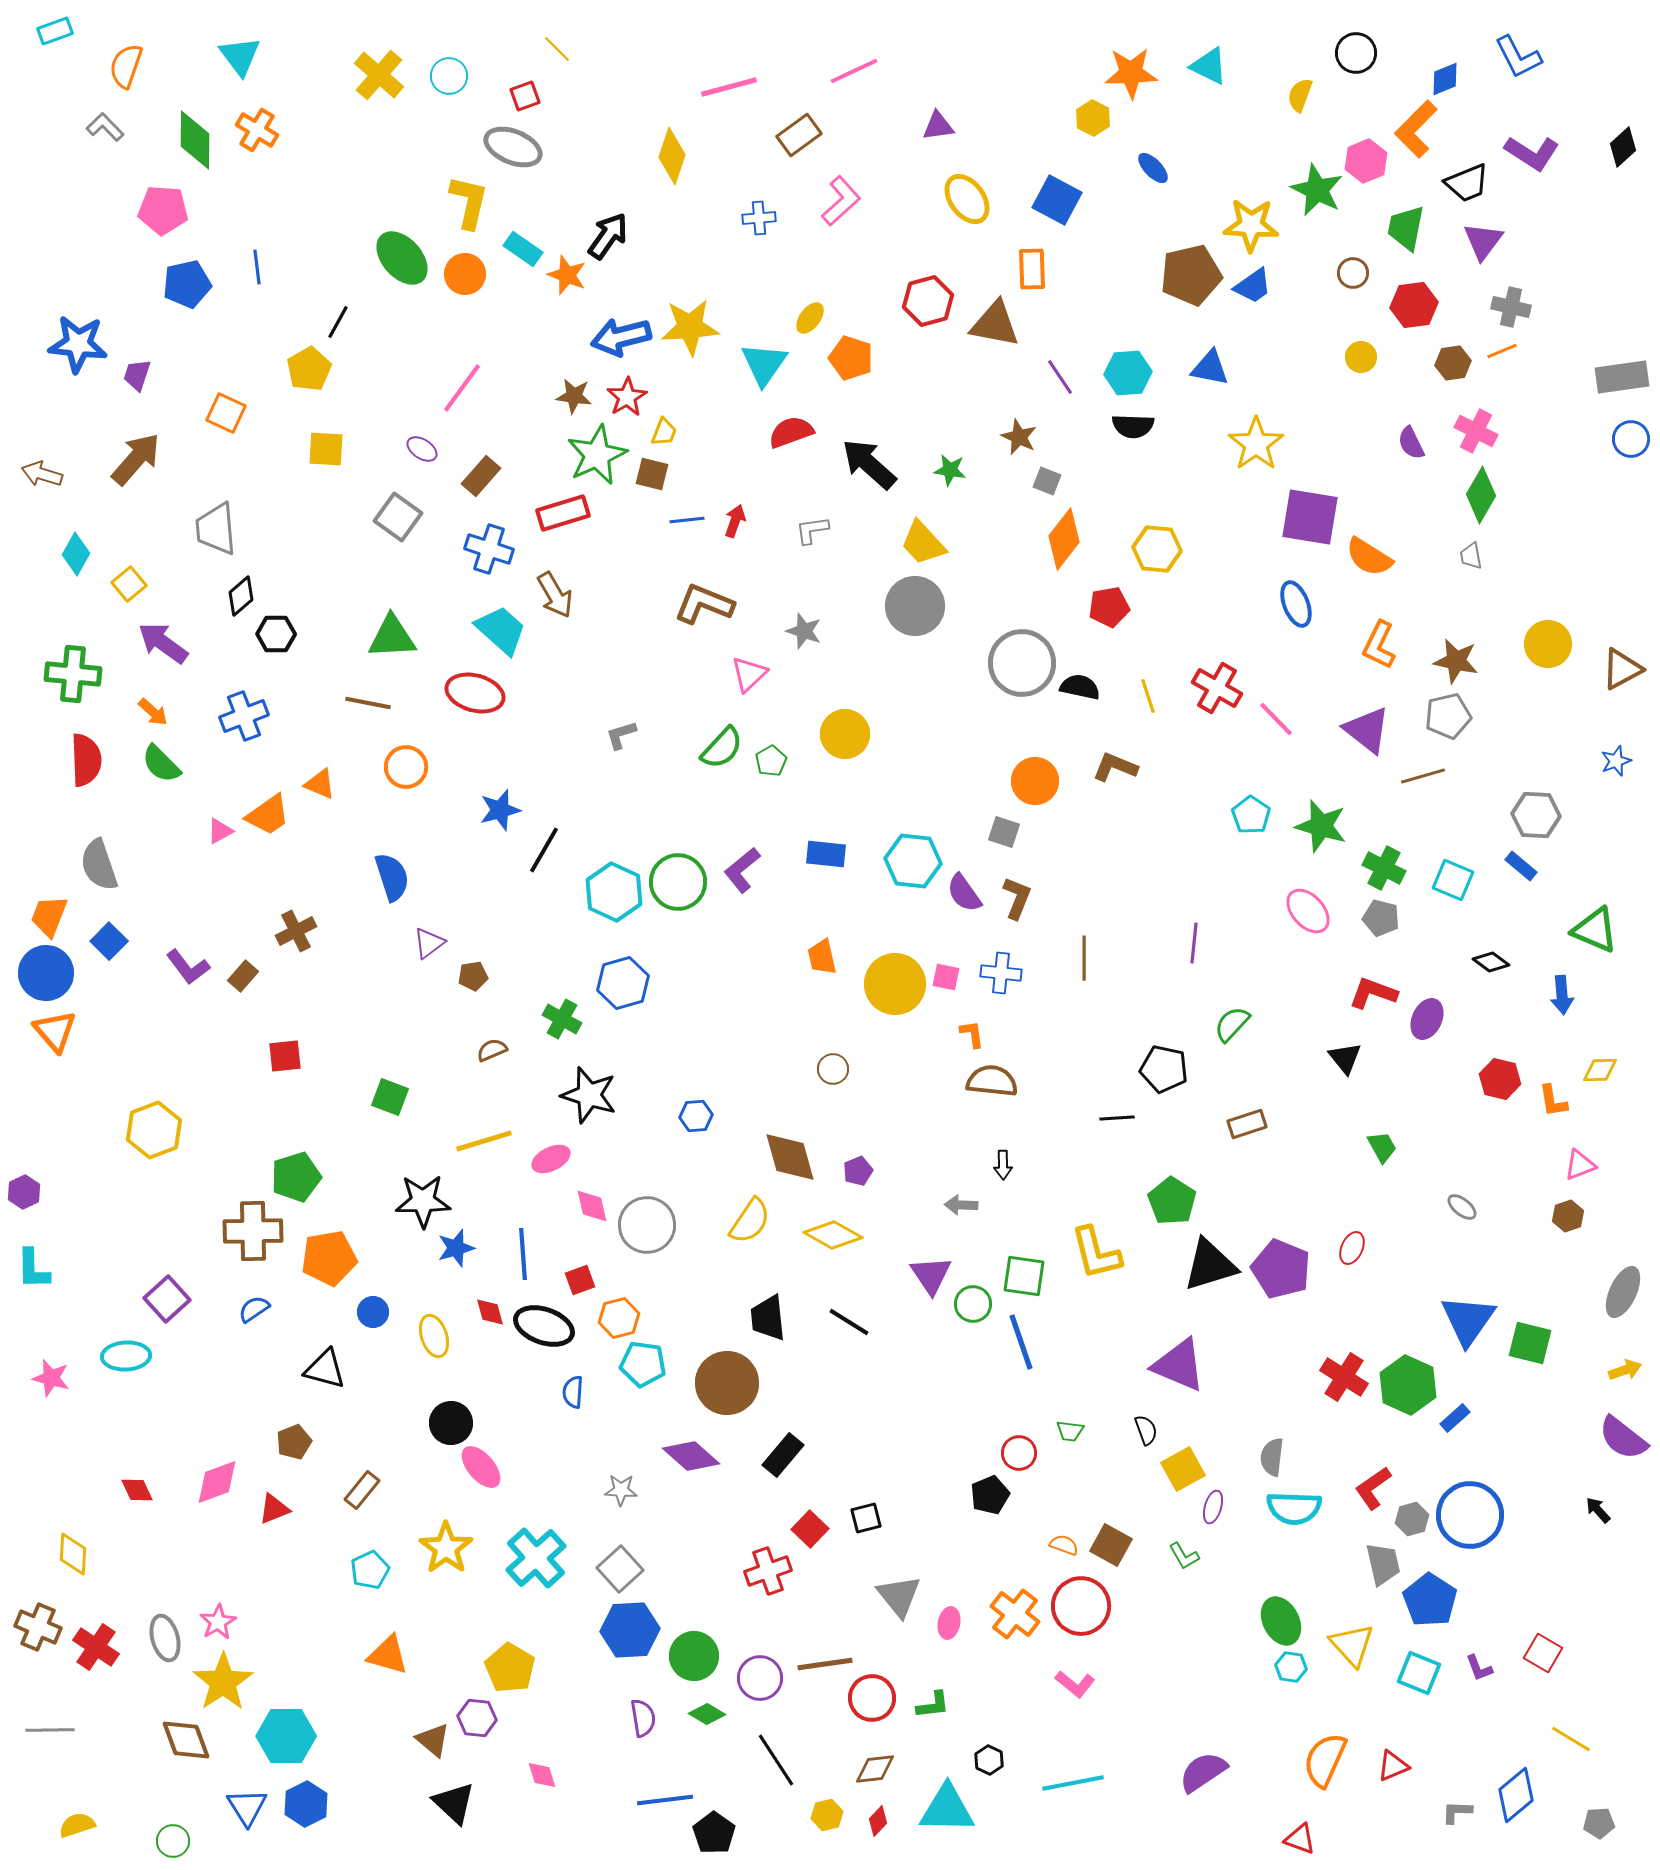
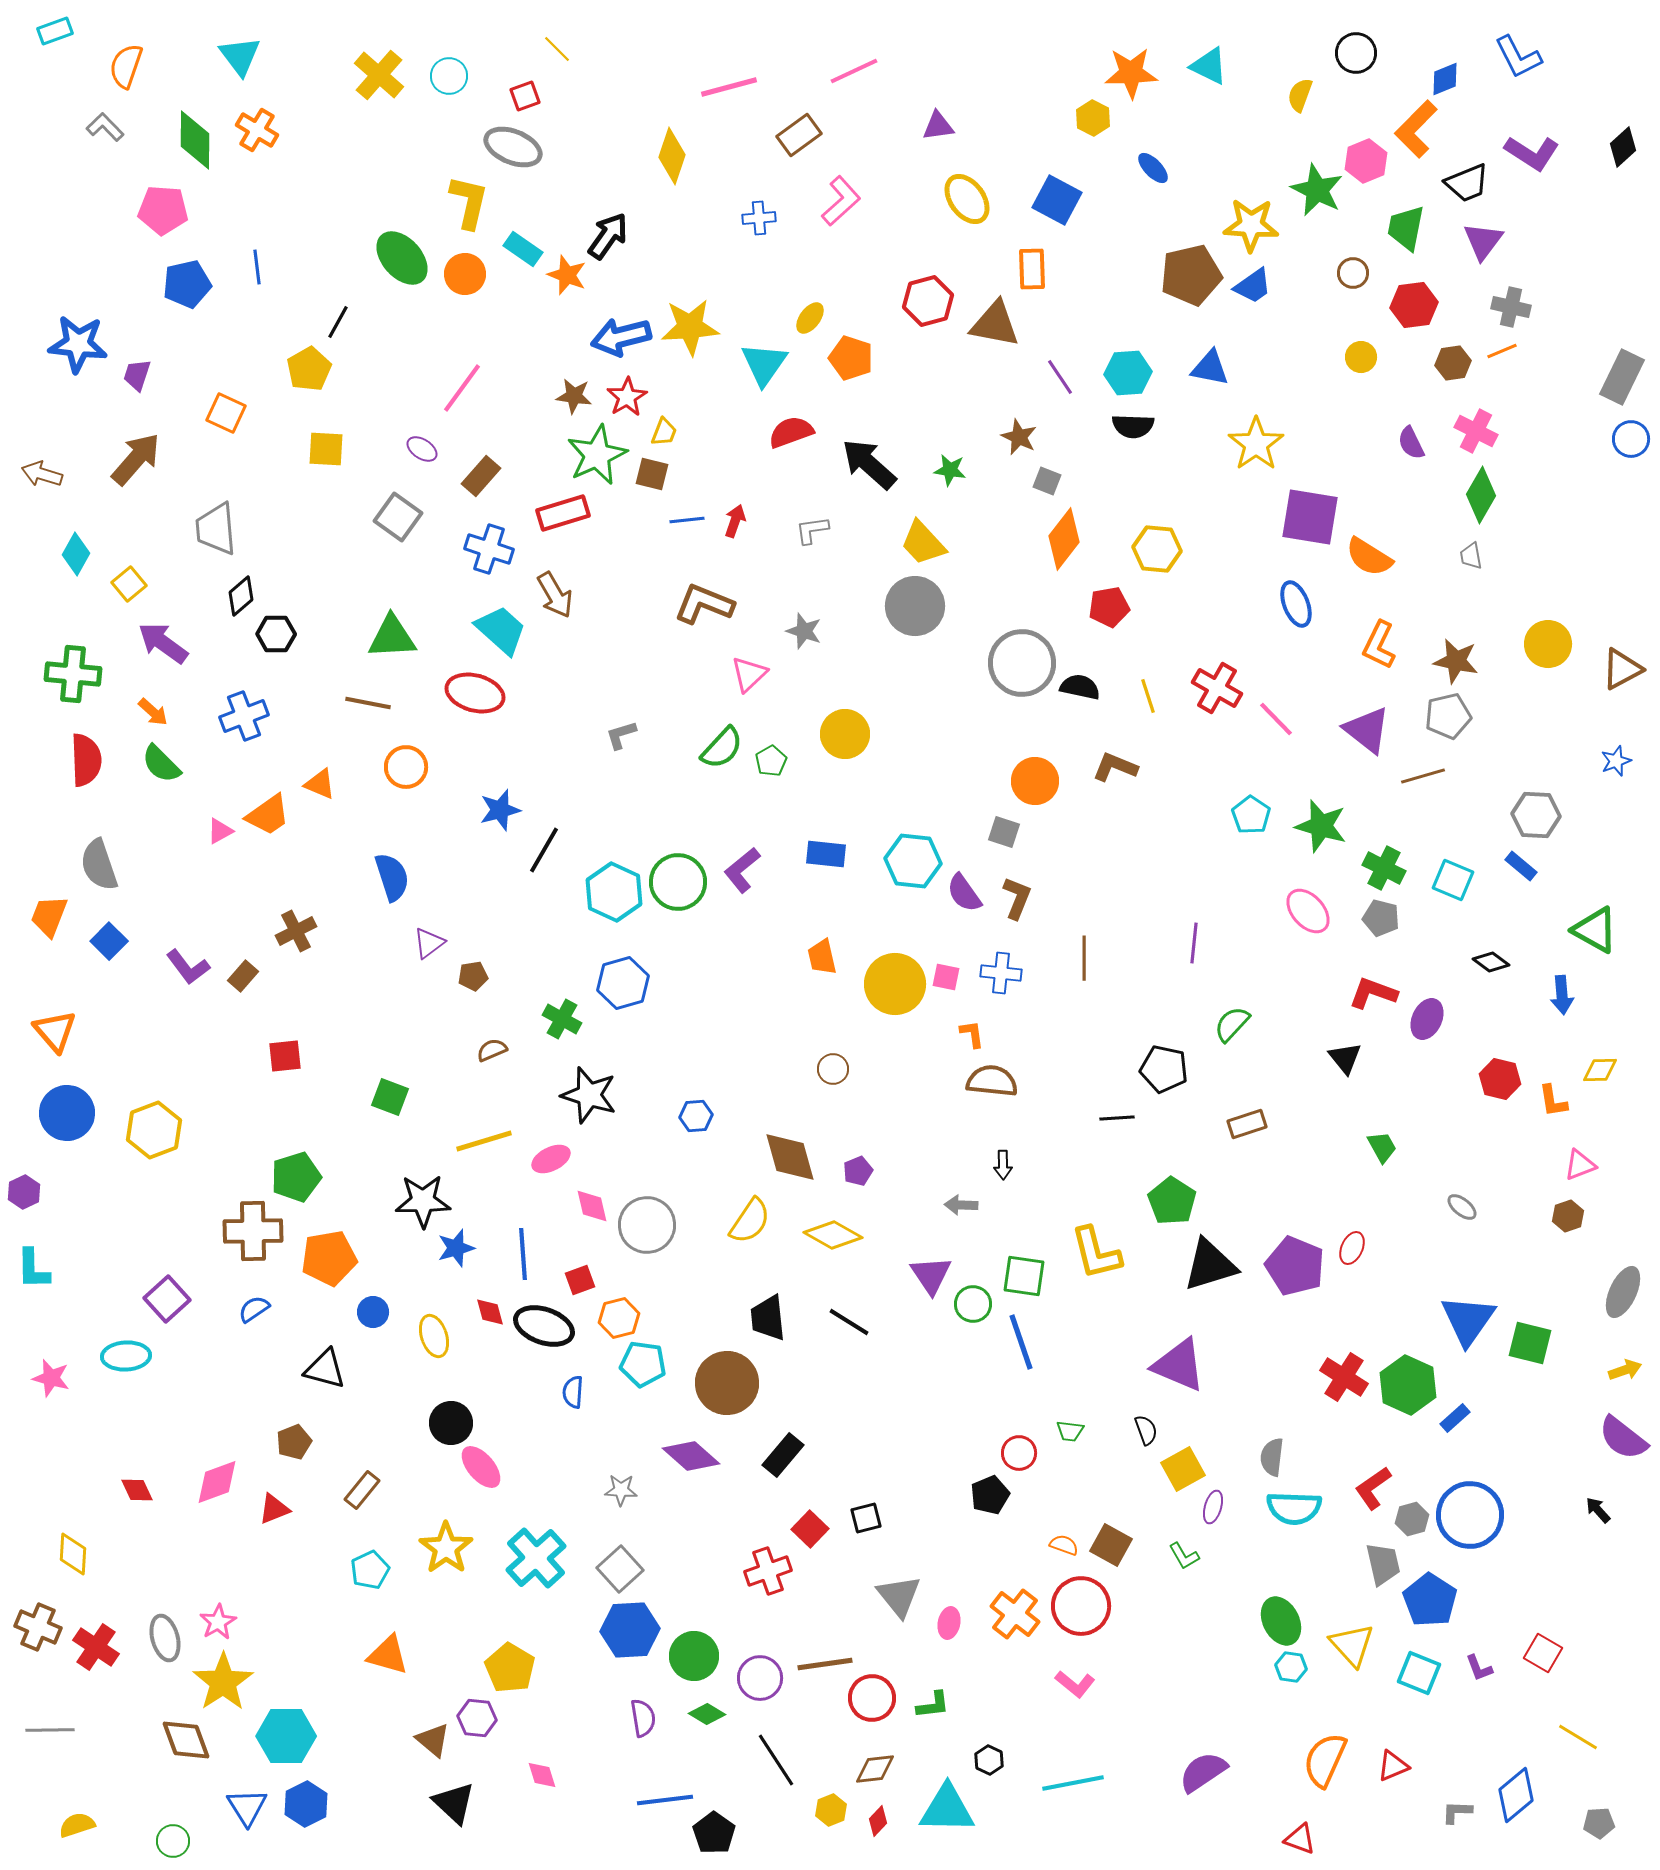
gray rectangle at (1622, 377): rotated 56 degrees counterclockwise
green triangle at (1595, 930): rotated 6 degrees clockwise
blue circle at (46, 973): moved 21 px right, 140 px down
purple pentagon at (1281, 1269): moved 14 px right, 3 px up
yellow line at (1571, 1739): moved 7 px right, 2 px up
yellow hexagon at (827, 1815): moved 4 px right, 5 px up; rotated 8 degrees counterclockwise
